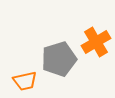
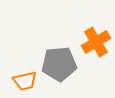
gray pentagon: moved 5 px down; rotated 12 degrees clockwise
